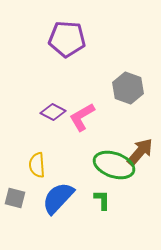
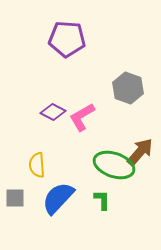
gray square: rotated 15 degrees counterclockwise
